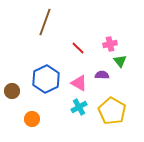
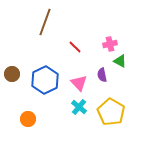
red line: moved 3 px left, 1 px up
green triangle: rotated 24 degrees counterclockwise
purple semicircle: rotated 104 degrees counterclockwise
blue hexagon: moved 1 px left, 1 px down
pink triangle: rotated 18 degrees clockwise
brown circle: moved 17 px up
cyan cross: rotated 21 degrees counterclockwise
yellow pentagon: moved 1 px left, 1 px down
orange circle: moved 4 px left
